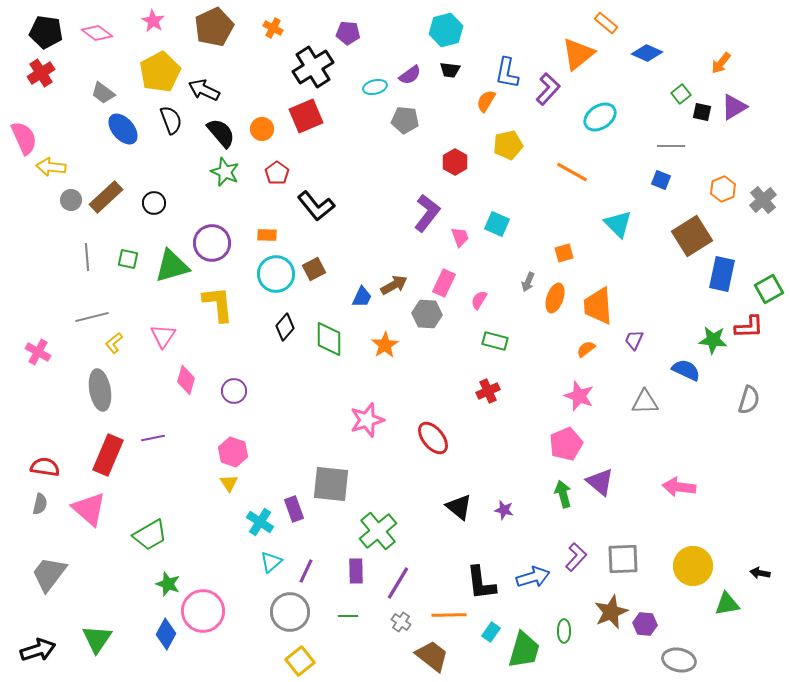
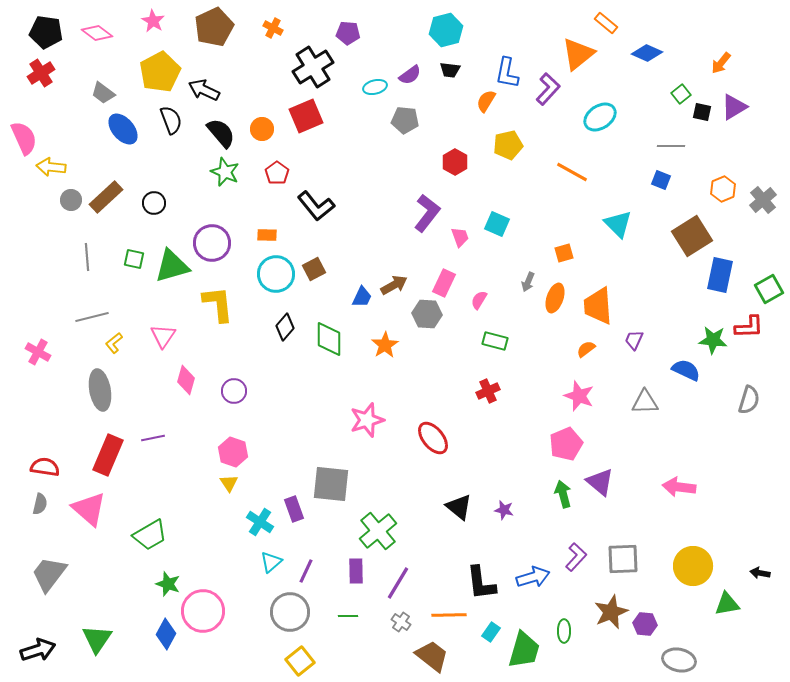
green square at (128, 259): moved 6 px right
blue rectangle at (722, 274): moved 2 px left, 1 px down
